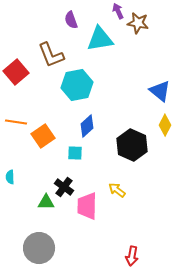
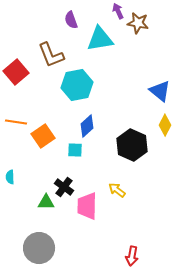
cyan square: moved 3 px up
